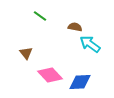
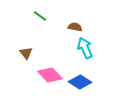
cyan arrow: moved 5 px left, 4 px down; rotated 30 degrees clockwise
blue diamond: rotated 35 degrees clockwise
